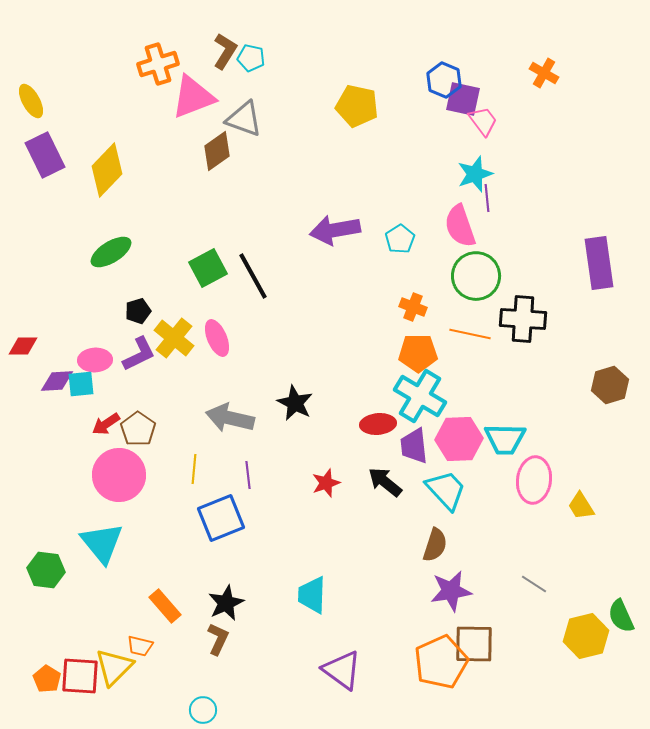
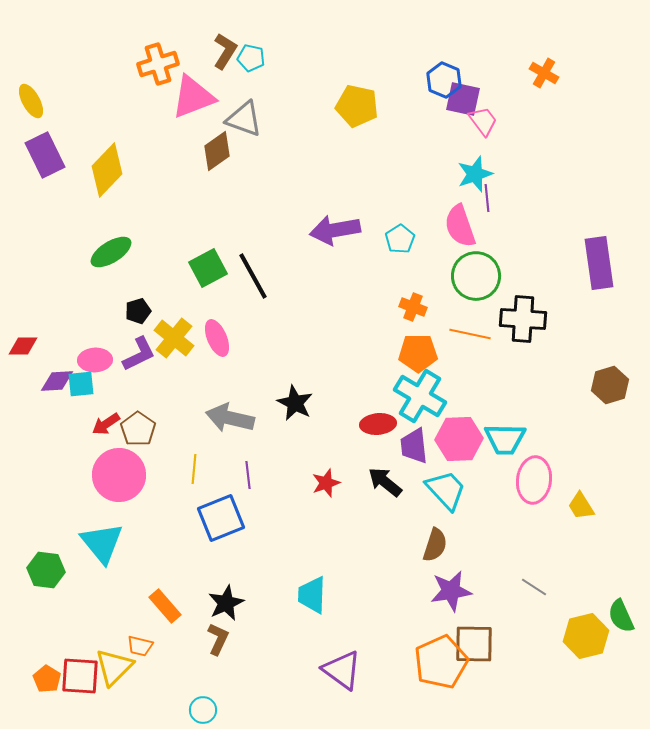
gray line at (534, 584): moved 3 px down
